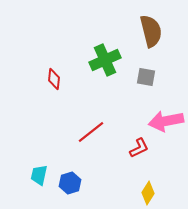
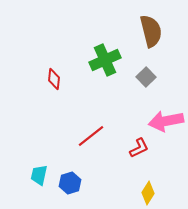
gray square: rotated 36 degrees clockwise
red line: moved 4 px down
